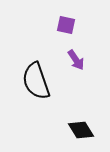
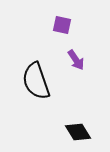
purple square: moved 4 px left
black diamond: moved 3 px left, 2 px down
